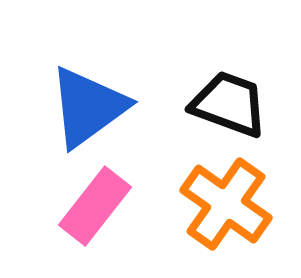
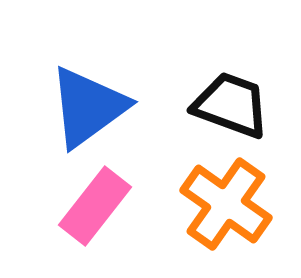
black trapezoid: moved 2 px right, 1 px down
